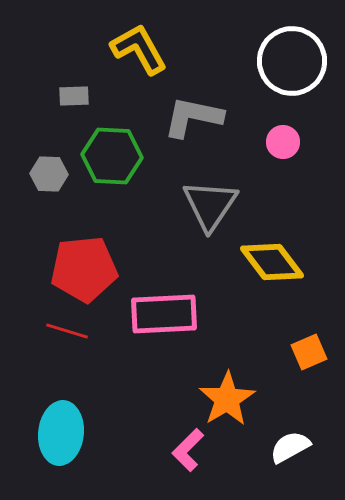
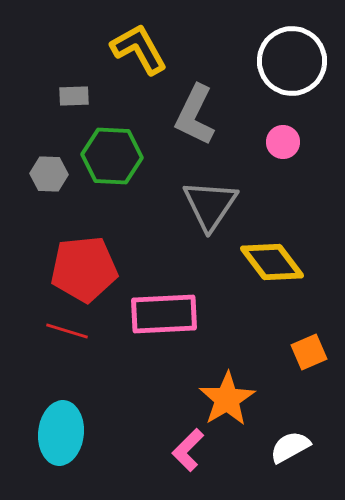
gray L-shape: moved 2 px right, 2 px up; rotated 76 degrees counterclockwise
